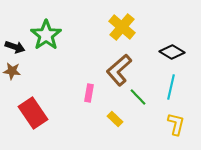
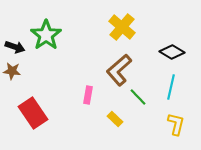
pink rectangle: moved 1 px left, 2 px down
